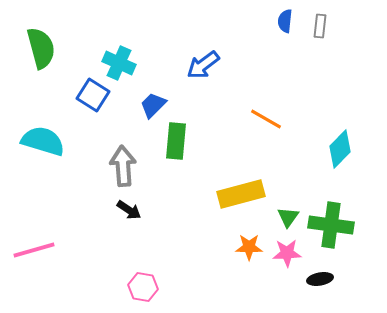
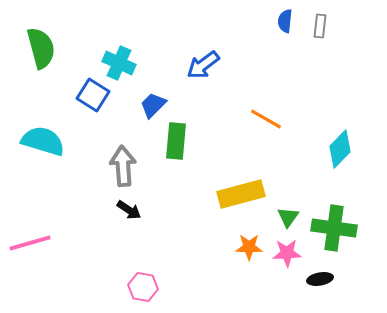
green cross: moved 3 px right, 3 px down
pink line: moved 4 px left, 7 px up
